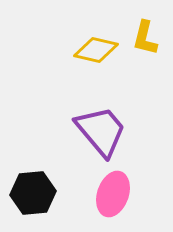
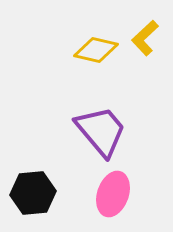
yellow L-shape: rotated 33 degrees clockwise
